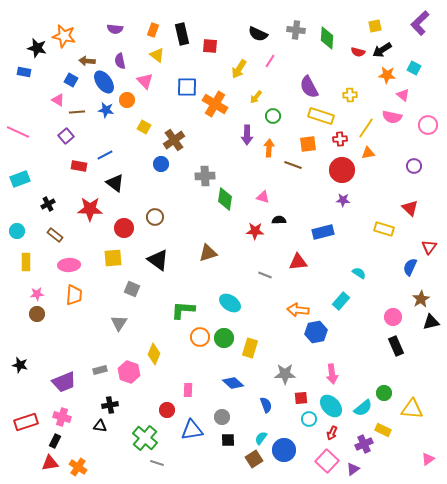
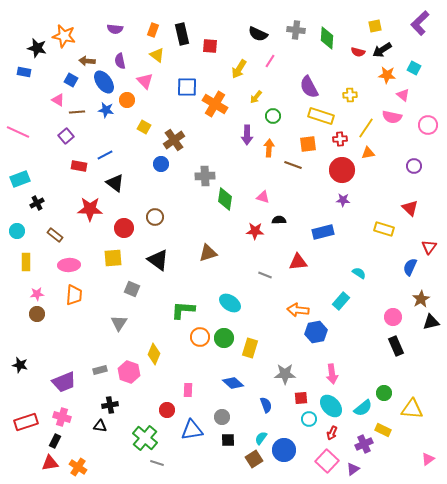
black cross at (48, 204): moved 11 px left, 1 px up
